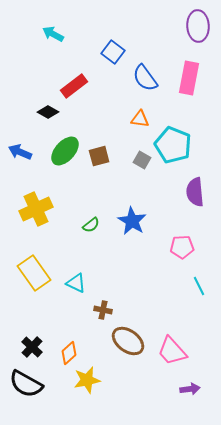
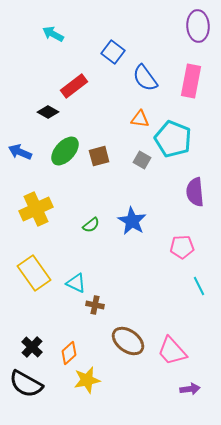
pink rectangle: moved 2 px right, 3 px down
cyan pentagon: moved 6 px up
brown cross: moved 8 px left, 5 px up
